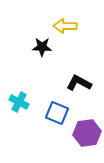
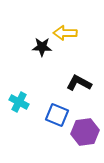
yellow arrow: moved 7 px down
blue square: moved 2 px down
purple hexagon: moved 2 px left, 1 px up
